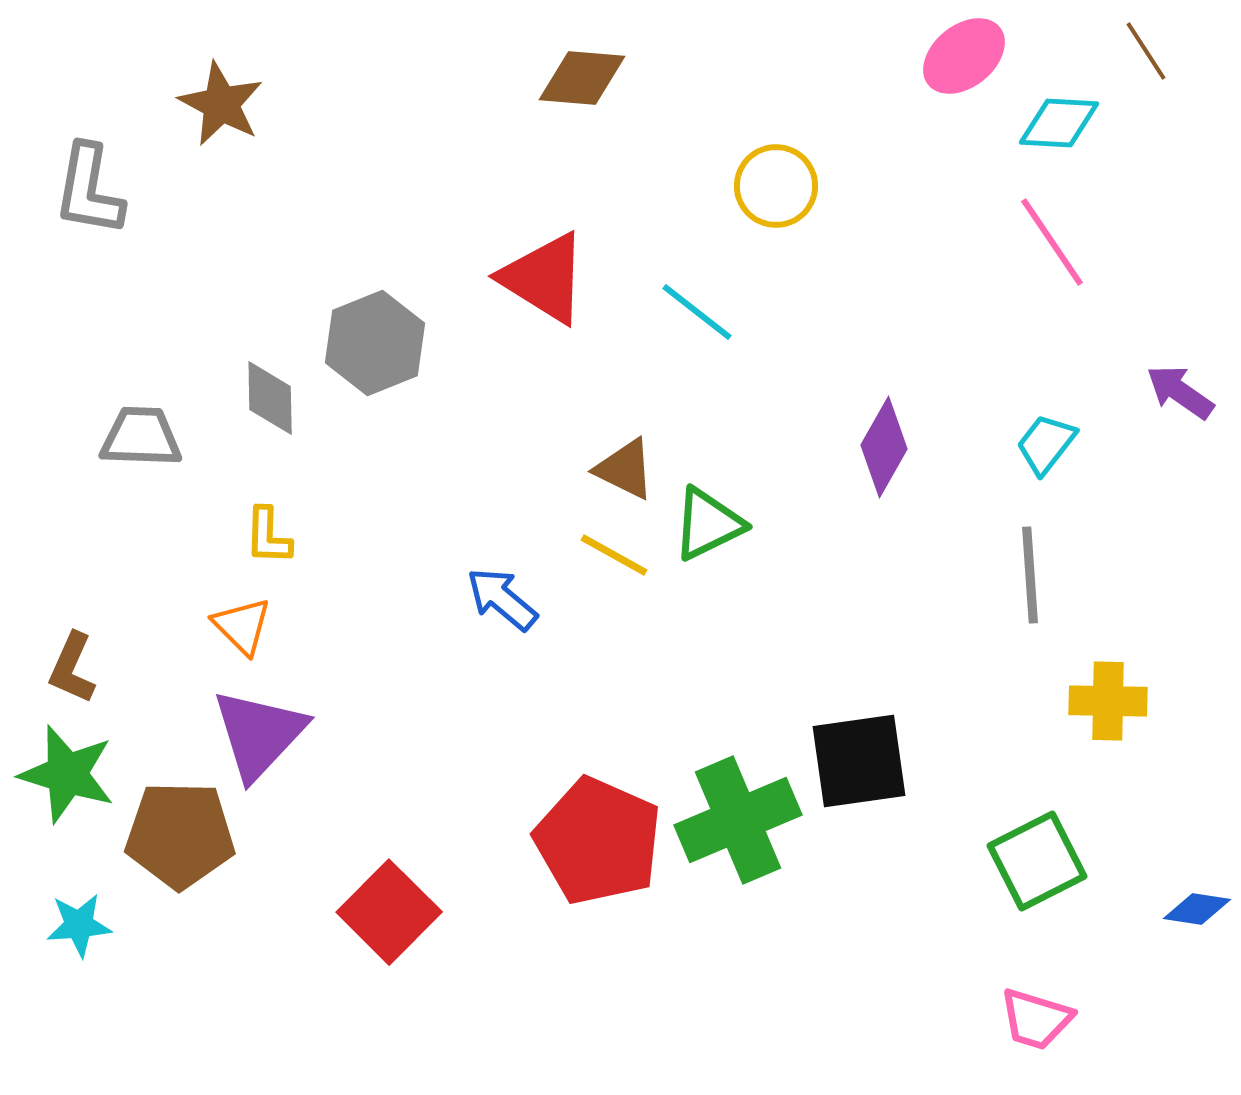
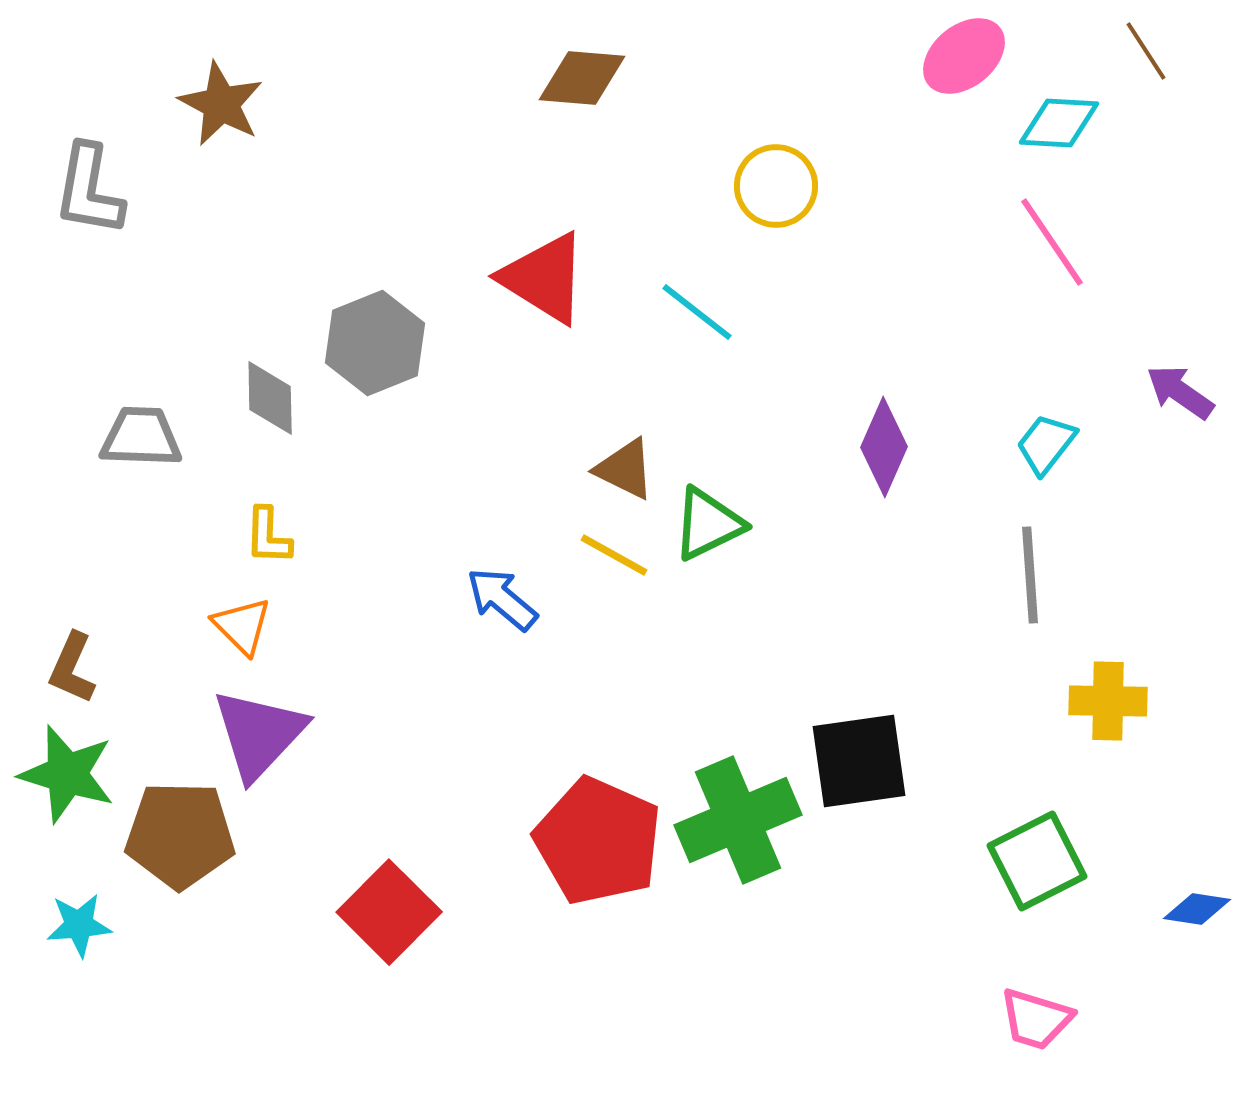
purple diamond: rotated 6 degrees counterclockwise
